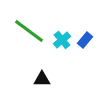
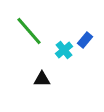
green line: rotated 12 degrees clockwise
cyan cross: moved 2 px right, 10 px down
